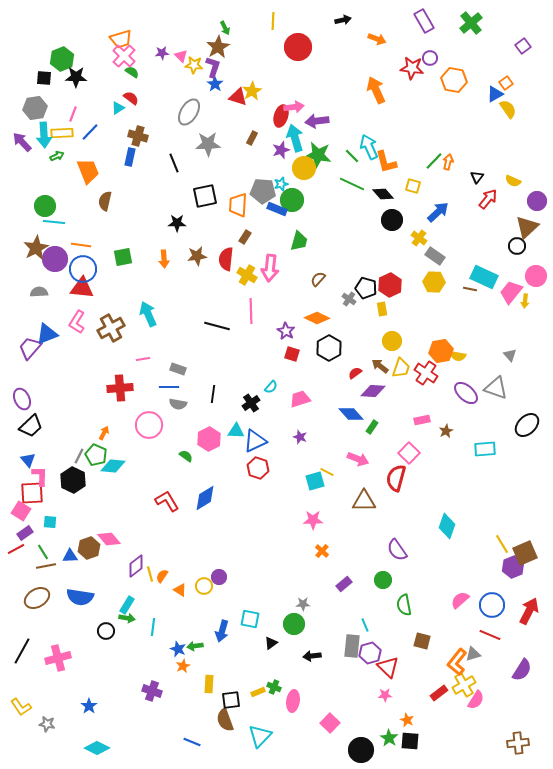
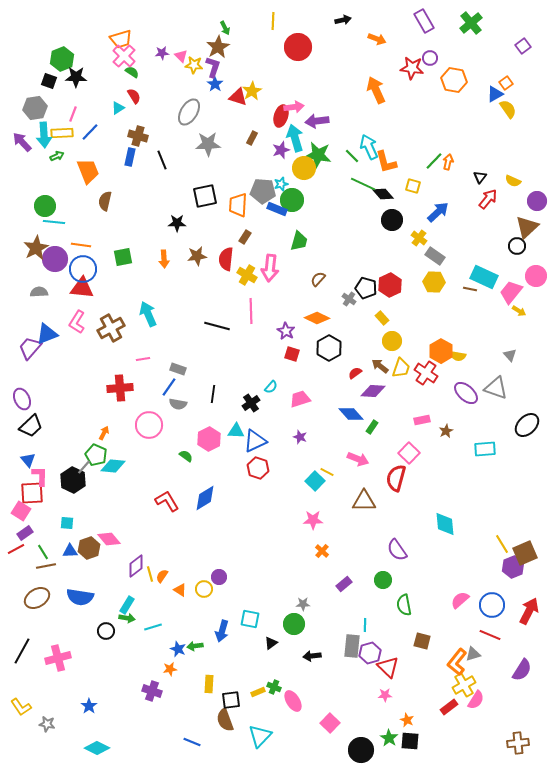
black square at (44, 78): moved 5 px right, 3 px down; rotated 14 degrees clockwise
red semicircle at (131, 98): moved 3 px right, 2 px up; rotated 21 degrees clockwise
black line at (174, 163): moved 12 px left, 3 px up
black triangle at (477, 177): moved 3 px right
green line at (352, 184): moved 11 px right
yellow arrow at (525, 301): moved 6 px left, 10 px down; rotated 64 degrees counterclockwise
yellow rectangle at (382, 309): moved 9 px down; rotated 32 degrees counterclockwise
orange hexagon at (441, 351): rotated 20 degrees counterclockwise
blue line at (169, 387): rotated 54 degrees counterclockwise
gray line at (79, 456): moved 5 px right, 11 px down; rotated 14 degrees clockwise
cyan square at (315, 481): rotated 30 degrees counterclockwise
cyan square at (50, 522): moved 17 px right, 1 px down
cyan diamond at (447, 526): moved 2 px left, 2 px up; rotated 25 degrees counterclockwise
blue triangle at (70, 556): moved 5 px up
yellow circle at (204, 586): moved 3 px down
cyan line at (365, 625): rotated 24 degrees clockwise
cyan line at (153, 627): rotated 66 degrees clockwise
orange star at (183, 666): moved 13 px left, 3 px down; rotated 16 degrees clockwise
red rectangle at (439, 693): moved 10 px right, 14 px down
pink ellipse at (293, 701): rotated 40 degrees counterclockwise
